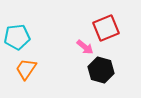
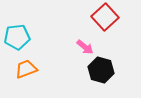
red square: moved 1 px left, 11 px up; rotated 20 degrees counterclockwise
orange trapezoid: rotated 35 degrees clockwise
